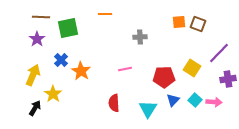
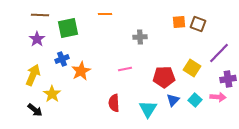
brown line: moved 1 px left, 2 px up
blue cross: moved 1 px right, 1 px up; rotated 24 degrees clockwise
orange star: rotated 12 degrees clockwise
yellow star: moved 1 px left
pink arrow: moved 4 px right, 5 px up
black arrow: moved 2 px down; rotated 98 degrees clockwise
